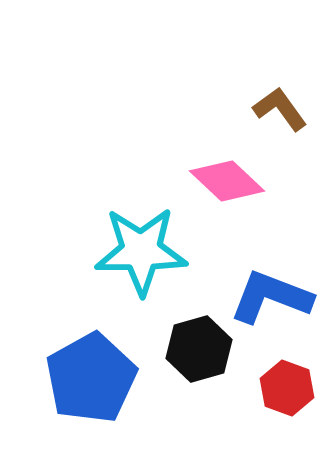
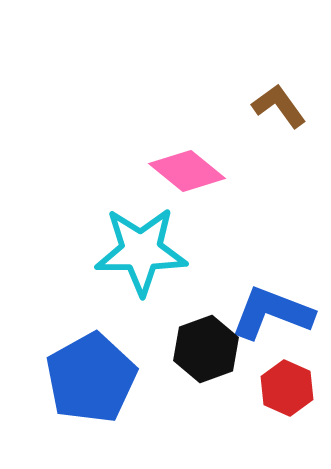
brown L-shape: moved 1 px left, 3 px up
pink diamond: moved 40 px left, 10 px up; rotated 4 degrees counterclockwise
blue L-shape: moved 1 px right, 16 px down
black hexagon: moved 7 px right; rotated 4 degrees counterclockwise
red hexagon: rotated 4 degrees clockwise
